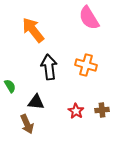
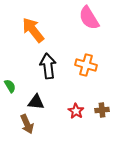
black arrow: moved 1 px left, 1 px up
